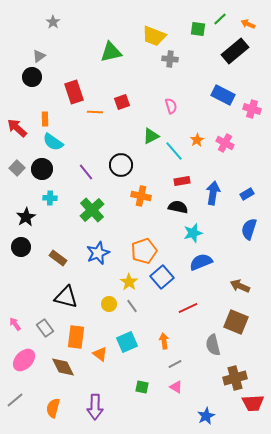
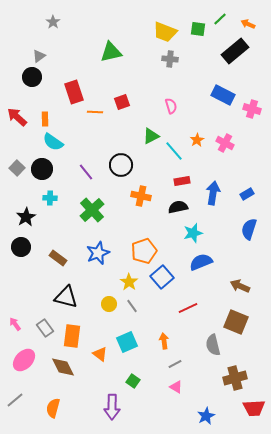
yellow trapezoid at (154, 36): moved 11 px right, 4 px up
red arrow at (17, 128): moved 11 px up
black semicircle at (178, 207): rotated 24 degrees counterclockwise
orange rectangle at (76, 337): moved 4 px left, 1 px up
green square at (142, 387): moved 9 px left, 6 px up; rotated 24 degrees clockwise
red trapezoid at (253, 403): moved 1 px right, 5 px down
purple arrow at (95, 407): moved 17 px right
